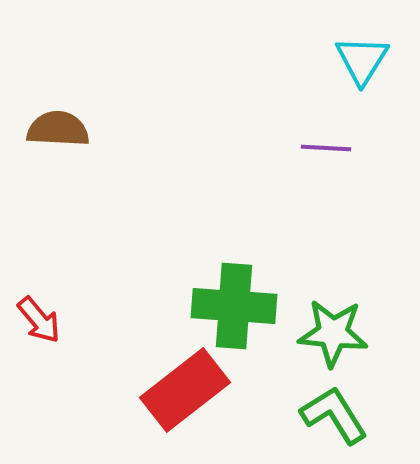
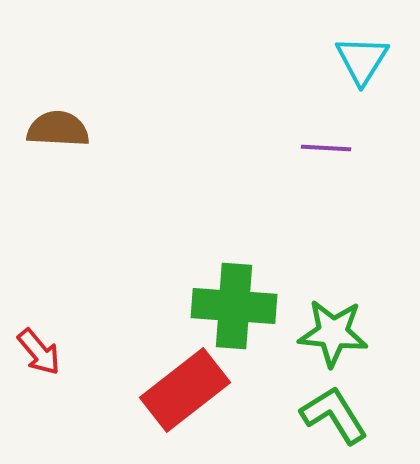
red arrow: moved 32 px down
